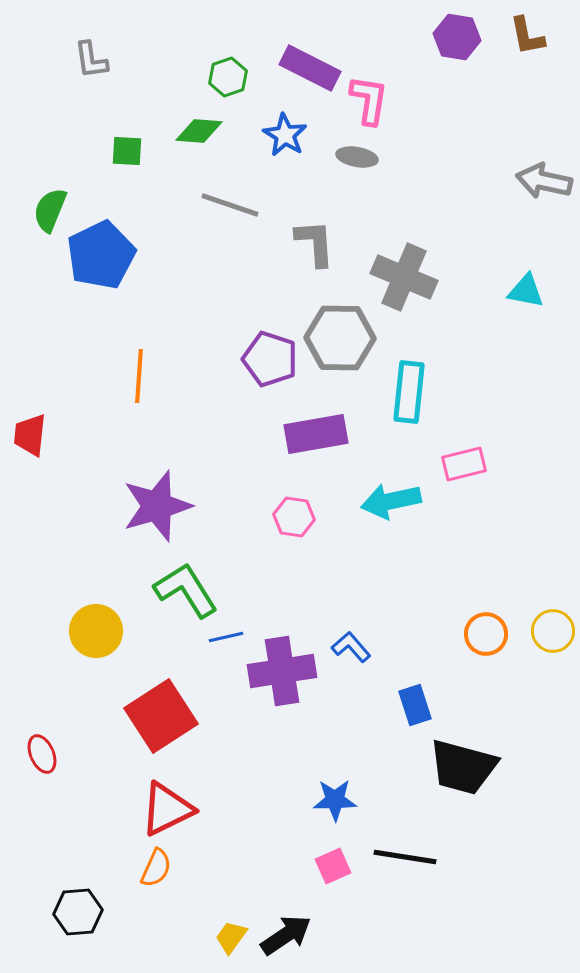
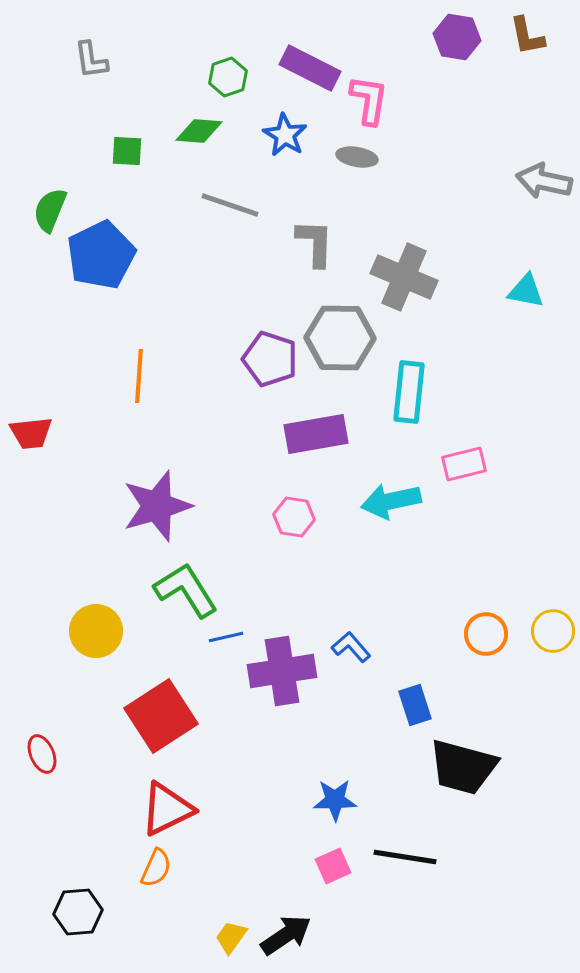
gray L-shape at (315, 243): rotated 6 degrees clockwise
red trapezoid at (30, 435): moved 1 px right, 2 px up; rotated 102 degrees counterclockwise
